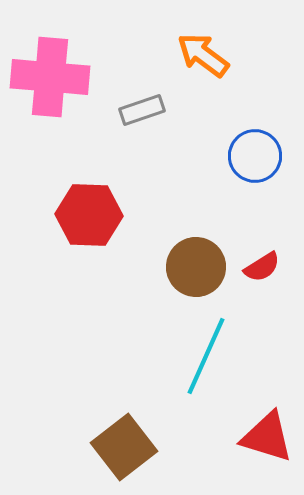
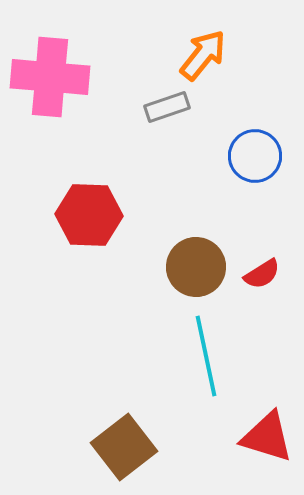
orange arrow: rotated 92 degrees clockwise
gray rectangle: moved 25 px right, 3 px up
red semicircle: moved 7 px down
cyan line: rotated 36 degrees counterclockwise
